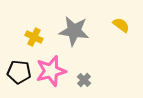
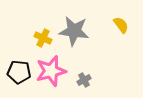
yellow semicircle: rotated 18 degrees clockwise
yellow cross: moved 9 px right, 1 px down
gray cross: rotated 16 degrees clockwise
